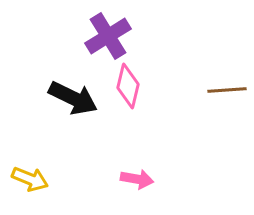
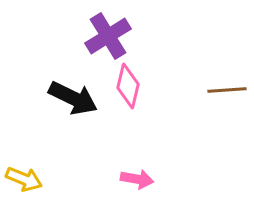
yellow arrow: moved 6 px left
